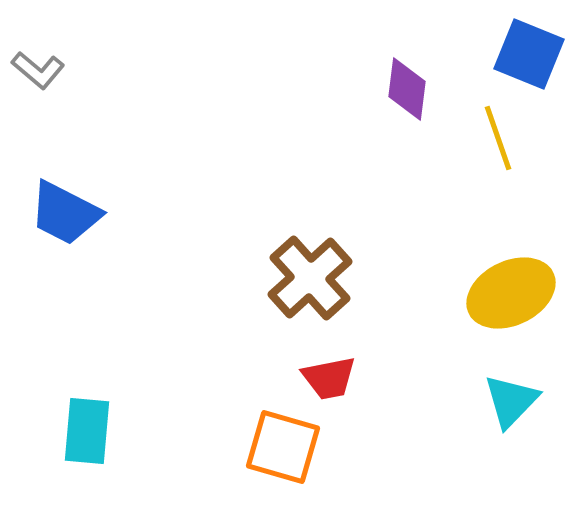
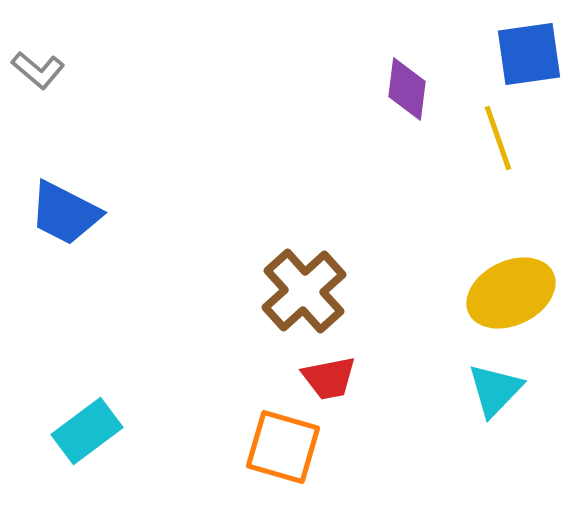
blue square: rotated 30 degrees counterclockwise
brown cross: moved 6 px left, 13 px down
cyan triangle: moved 16 px left, 11 px up
cyan rectangle: rotated 48 degrees clockwise
